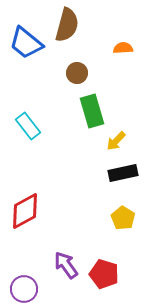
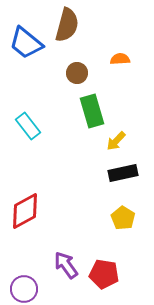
orange semicircle: moved 3 px left, 11 px down
red pentagon: rotated 8 degrees counterclockwise
